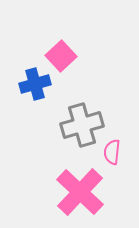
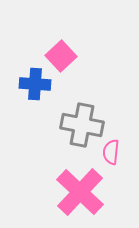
blue cross: rotated 20 degrees clockwise
gray cross: rotated 27 degrees clockwise
pink semicircle: moved 1 px left
